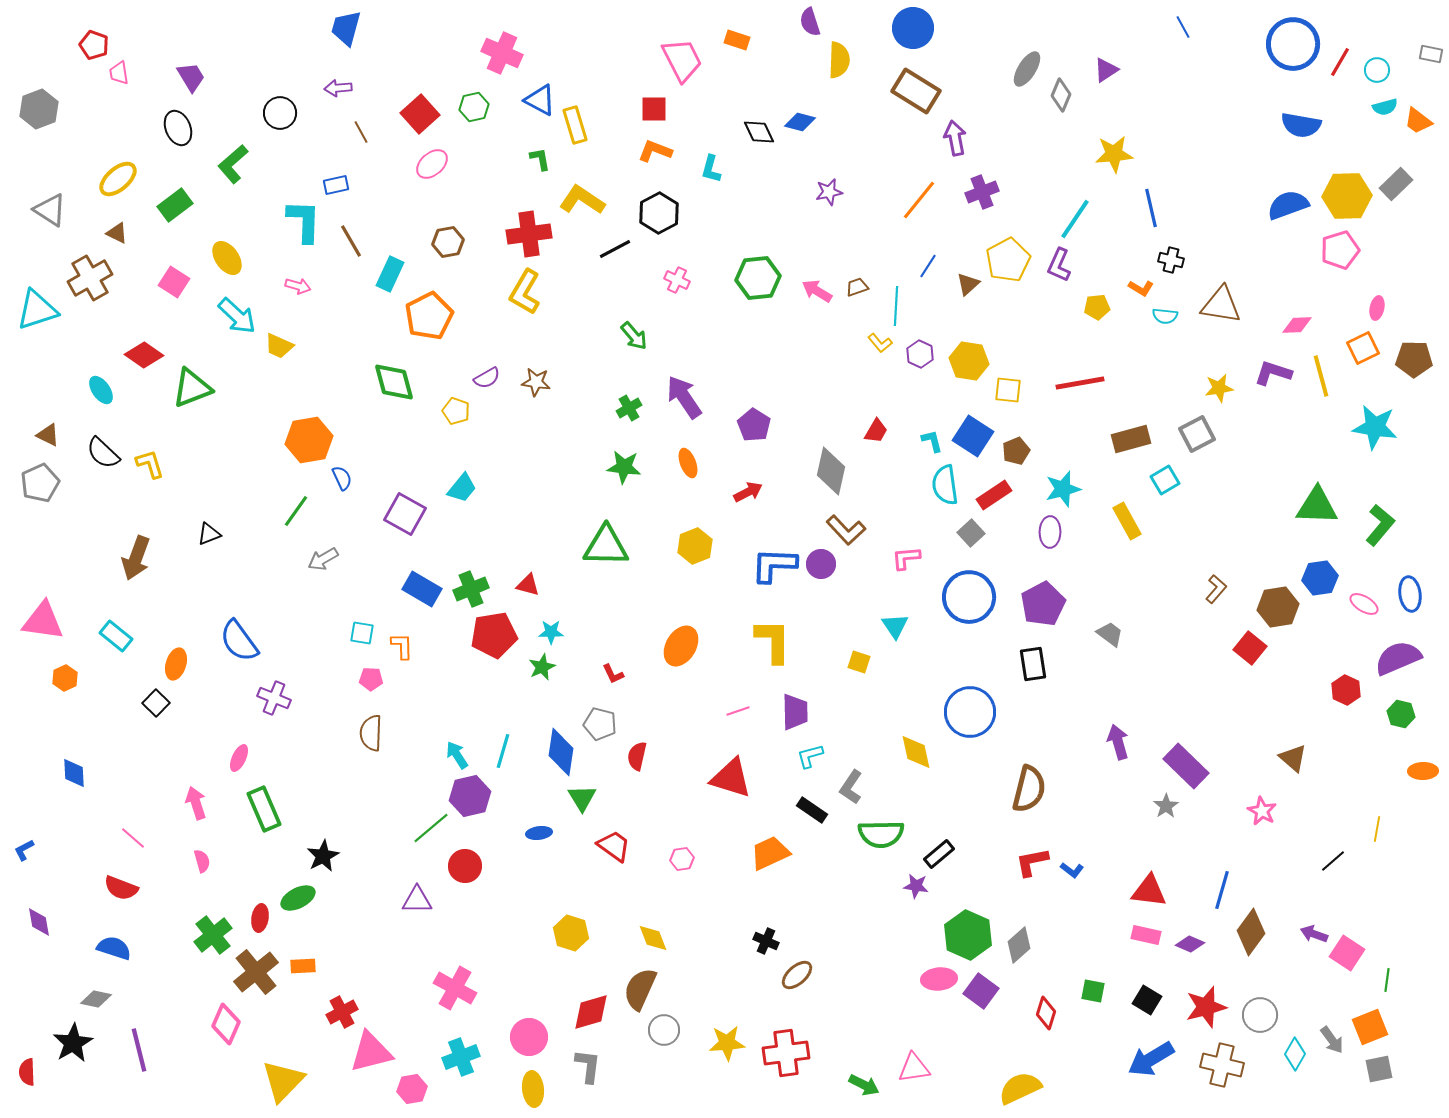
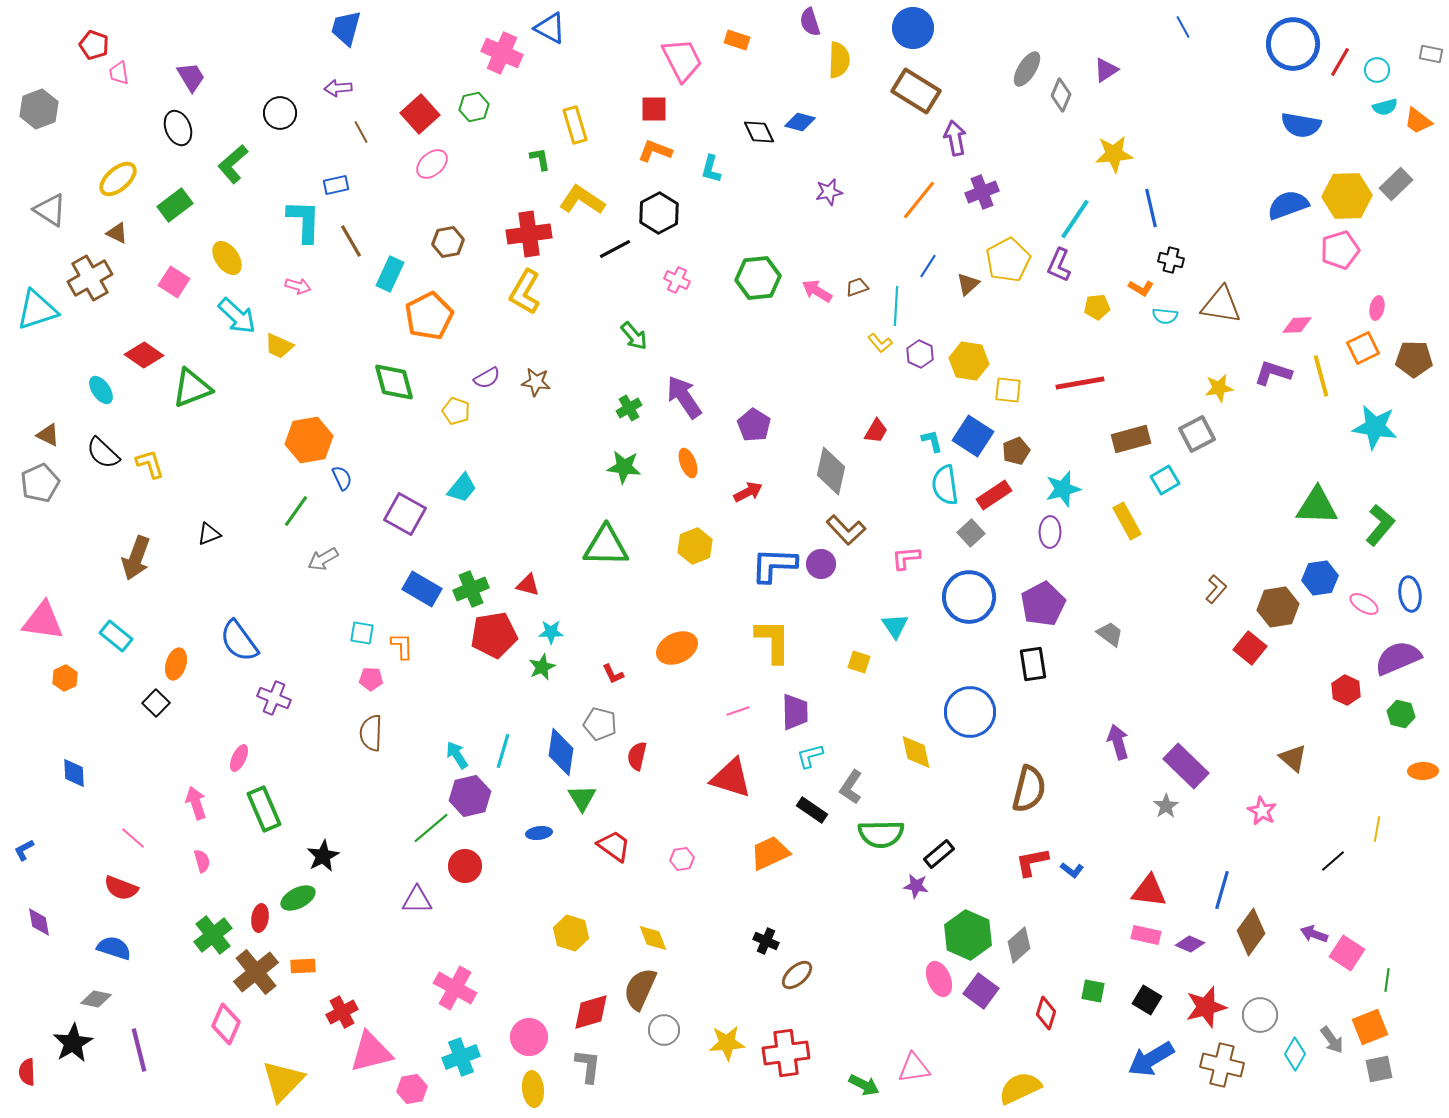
blue triangle at (540, 100): moved 10 px right, 72 px up
orange ellipse at (681, 646): moved 4 px left, 2 px down; rotated 33 degrees clockwise
pink ellipse at (939, 979): rotated 72 degrees clockwise
